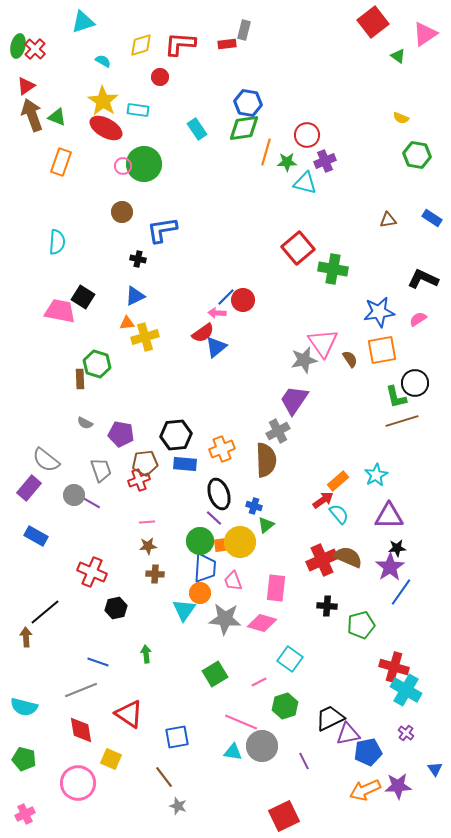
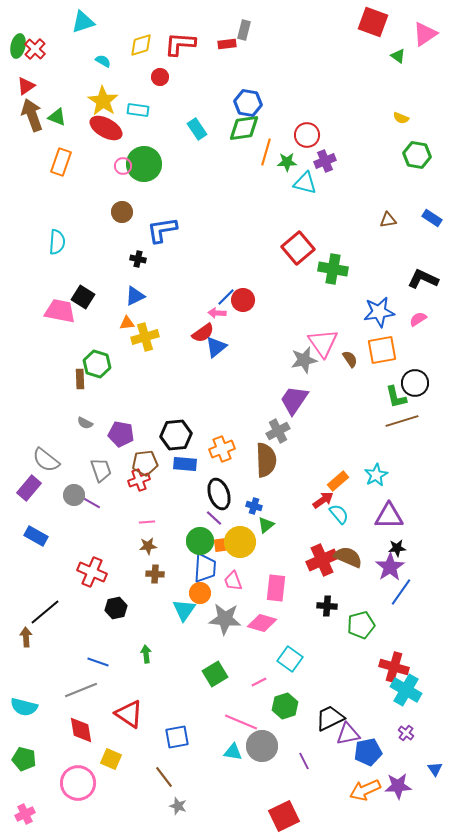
red square at (373, 22): rotated 32 degrees counterclockwise
